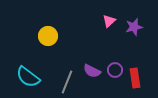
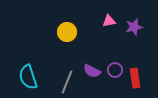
pink triangle: rotated 32 degrees clockwise
yellow circle: moved 19 px right, 4 px up
cyan semicircle: rotated 35 degrees clockwise
